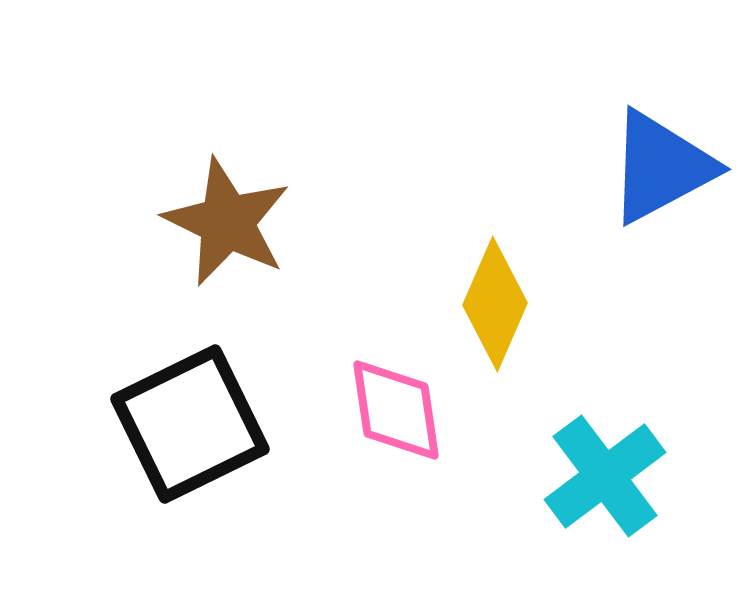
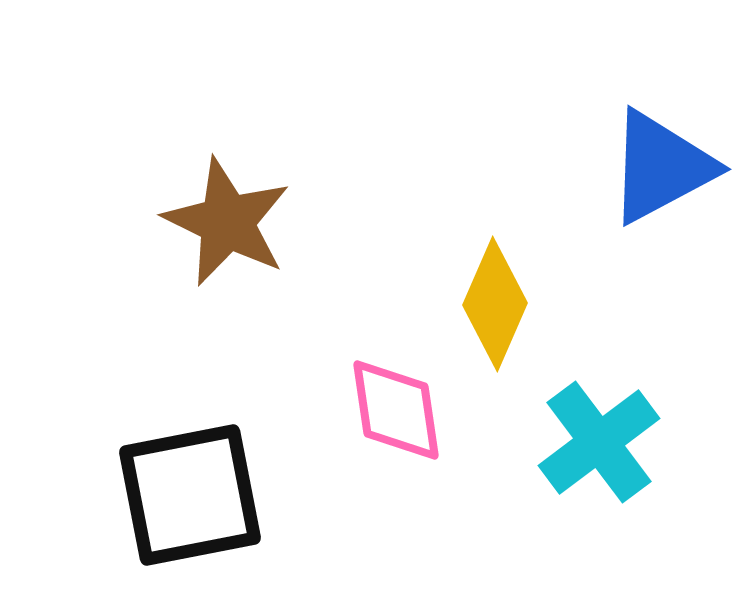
black square: moved 71 px down; rotated 15 degrees clockwise
cyan cross: moved 6 px left, 34 px up
